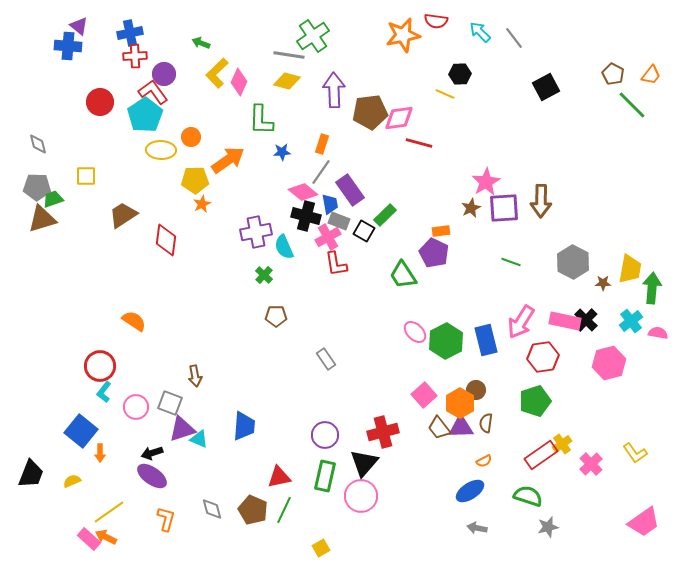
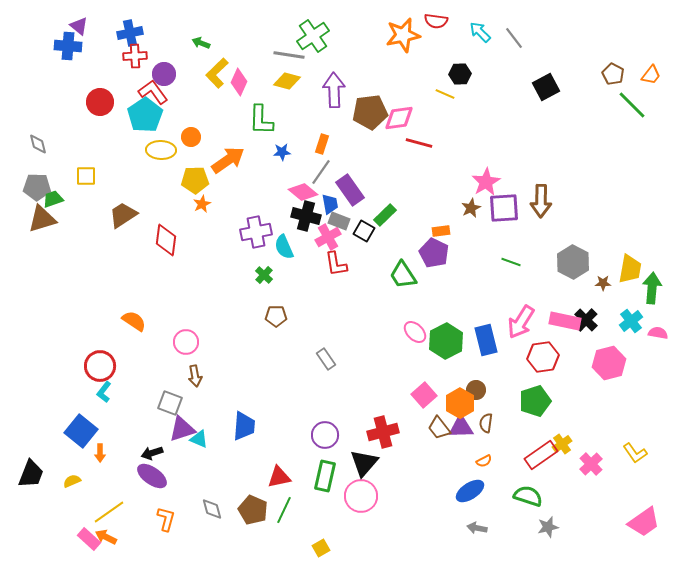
pink circle at (136, 407): moved 50 px right, 65 px up
